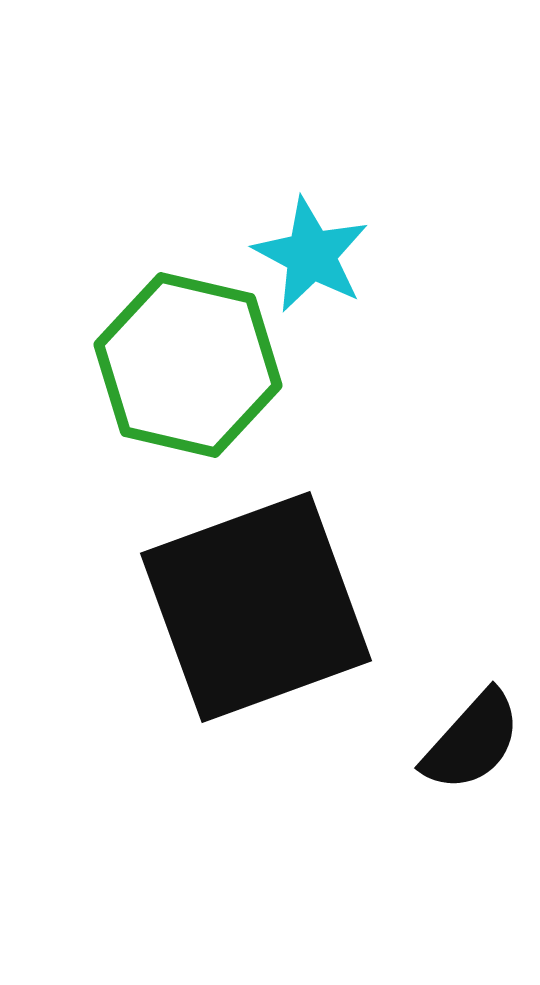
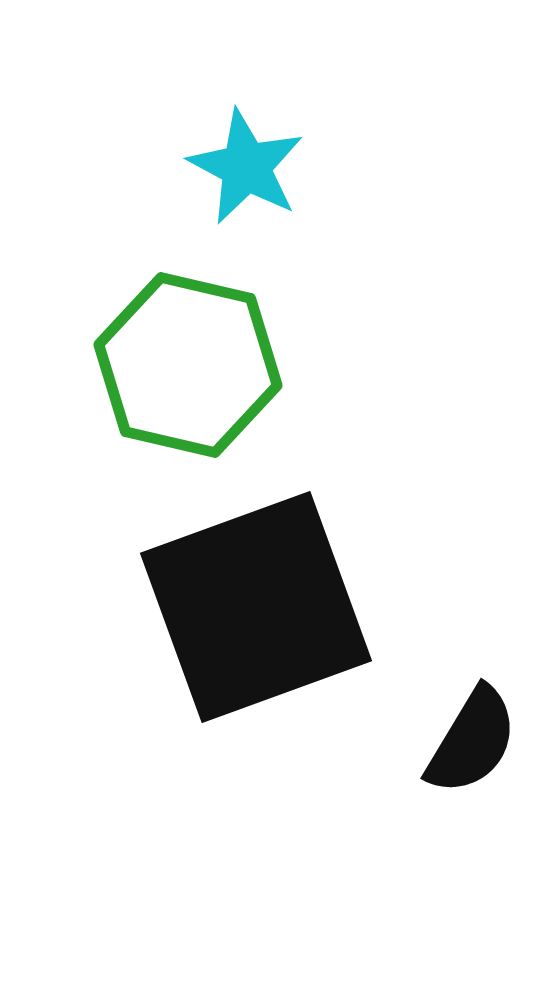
cyan star: moved 65 px left, 88 px up
black semicircle: rotated 11 degrees counterclockwise
